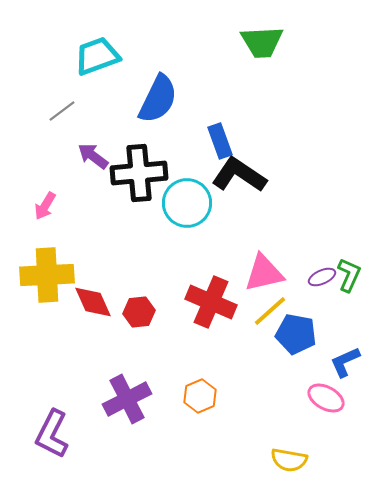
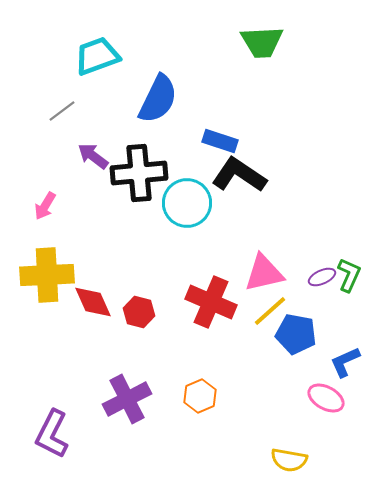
blue rectangle: rotated 52 degrees counterclockwise
red hexagon: rotated 20 degrees clockwise
